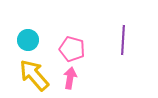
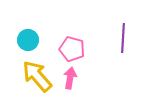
purple line: moved 2 px up
yellow arrow: moved 3 px right, 1 px down
